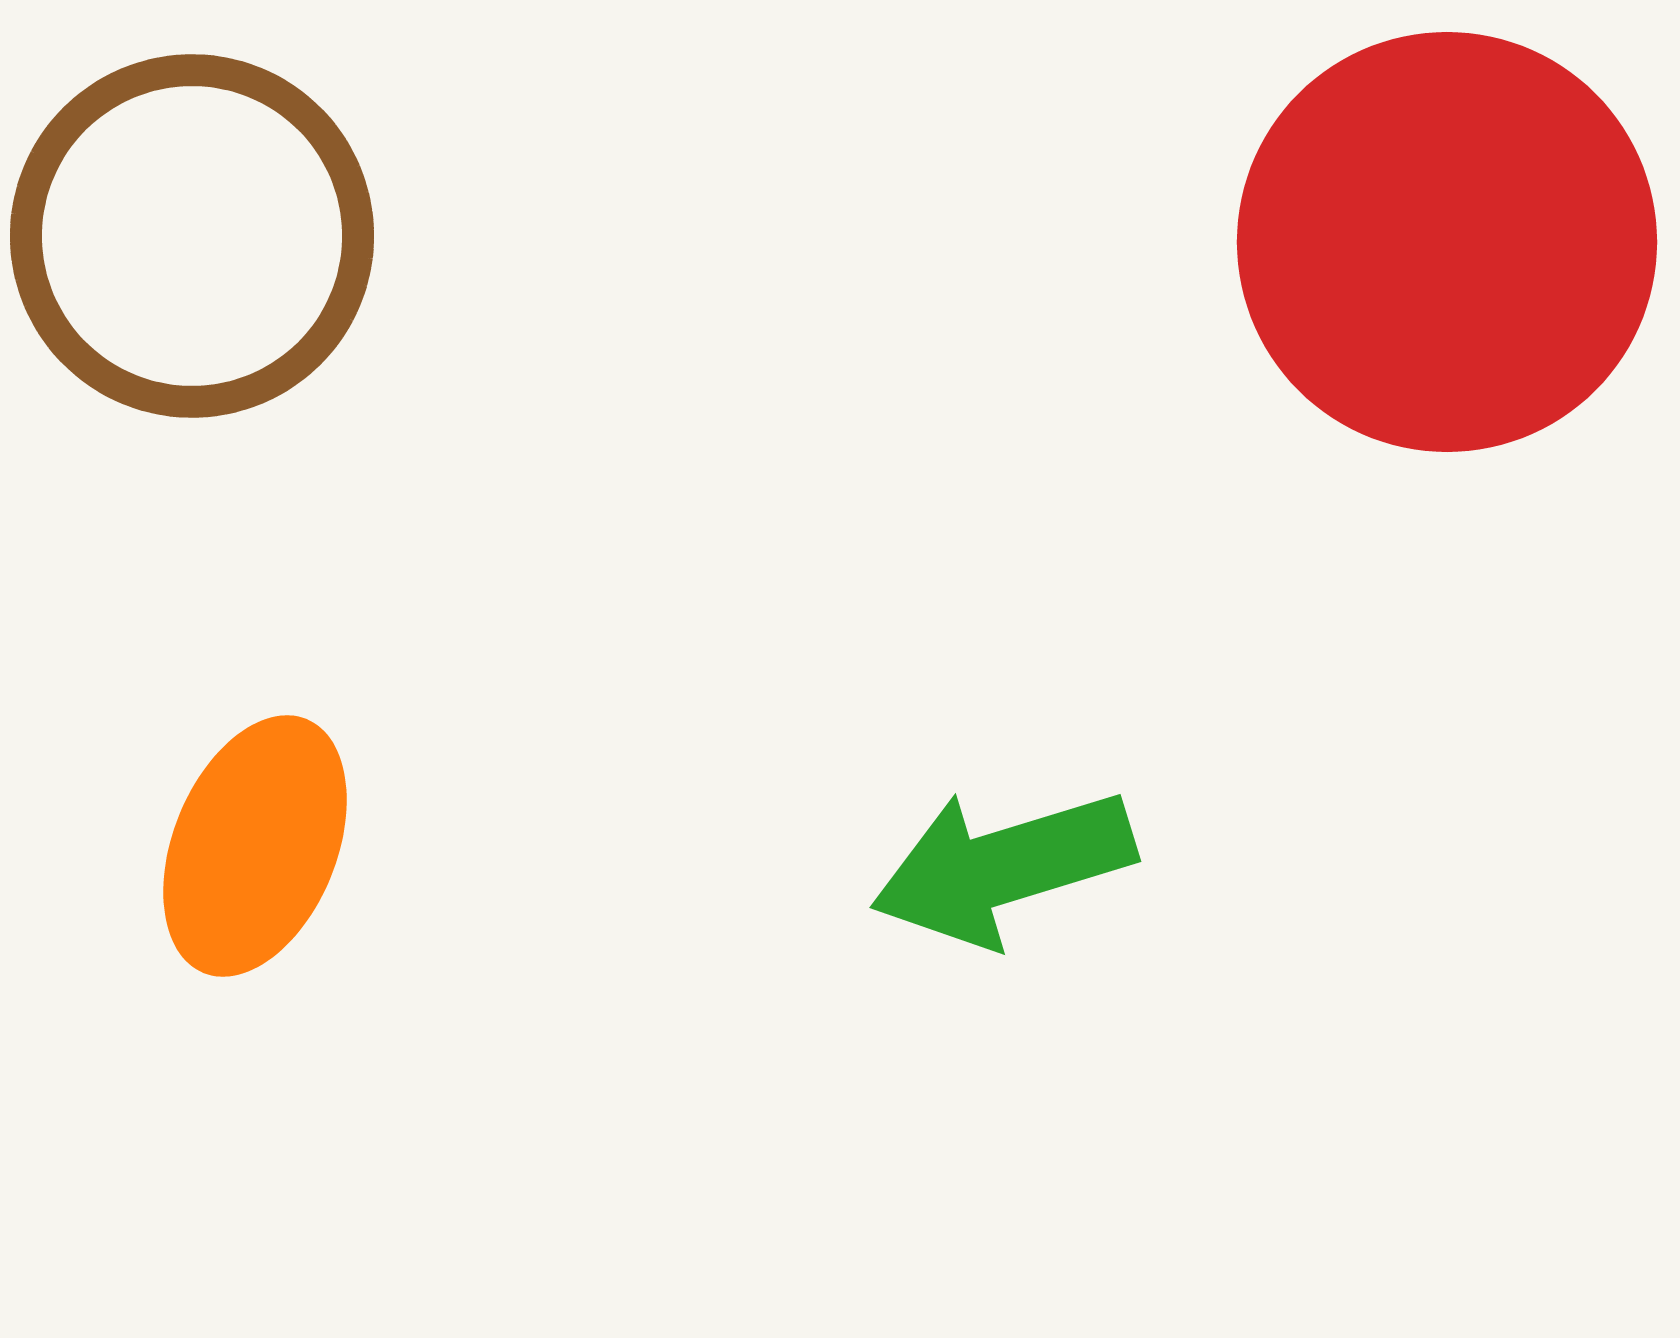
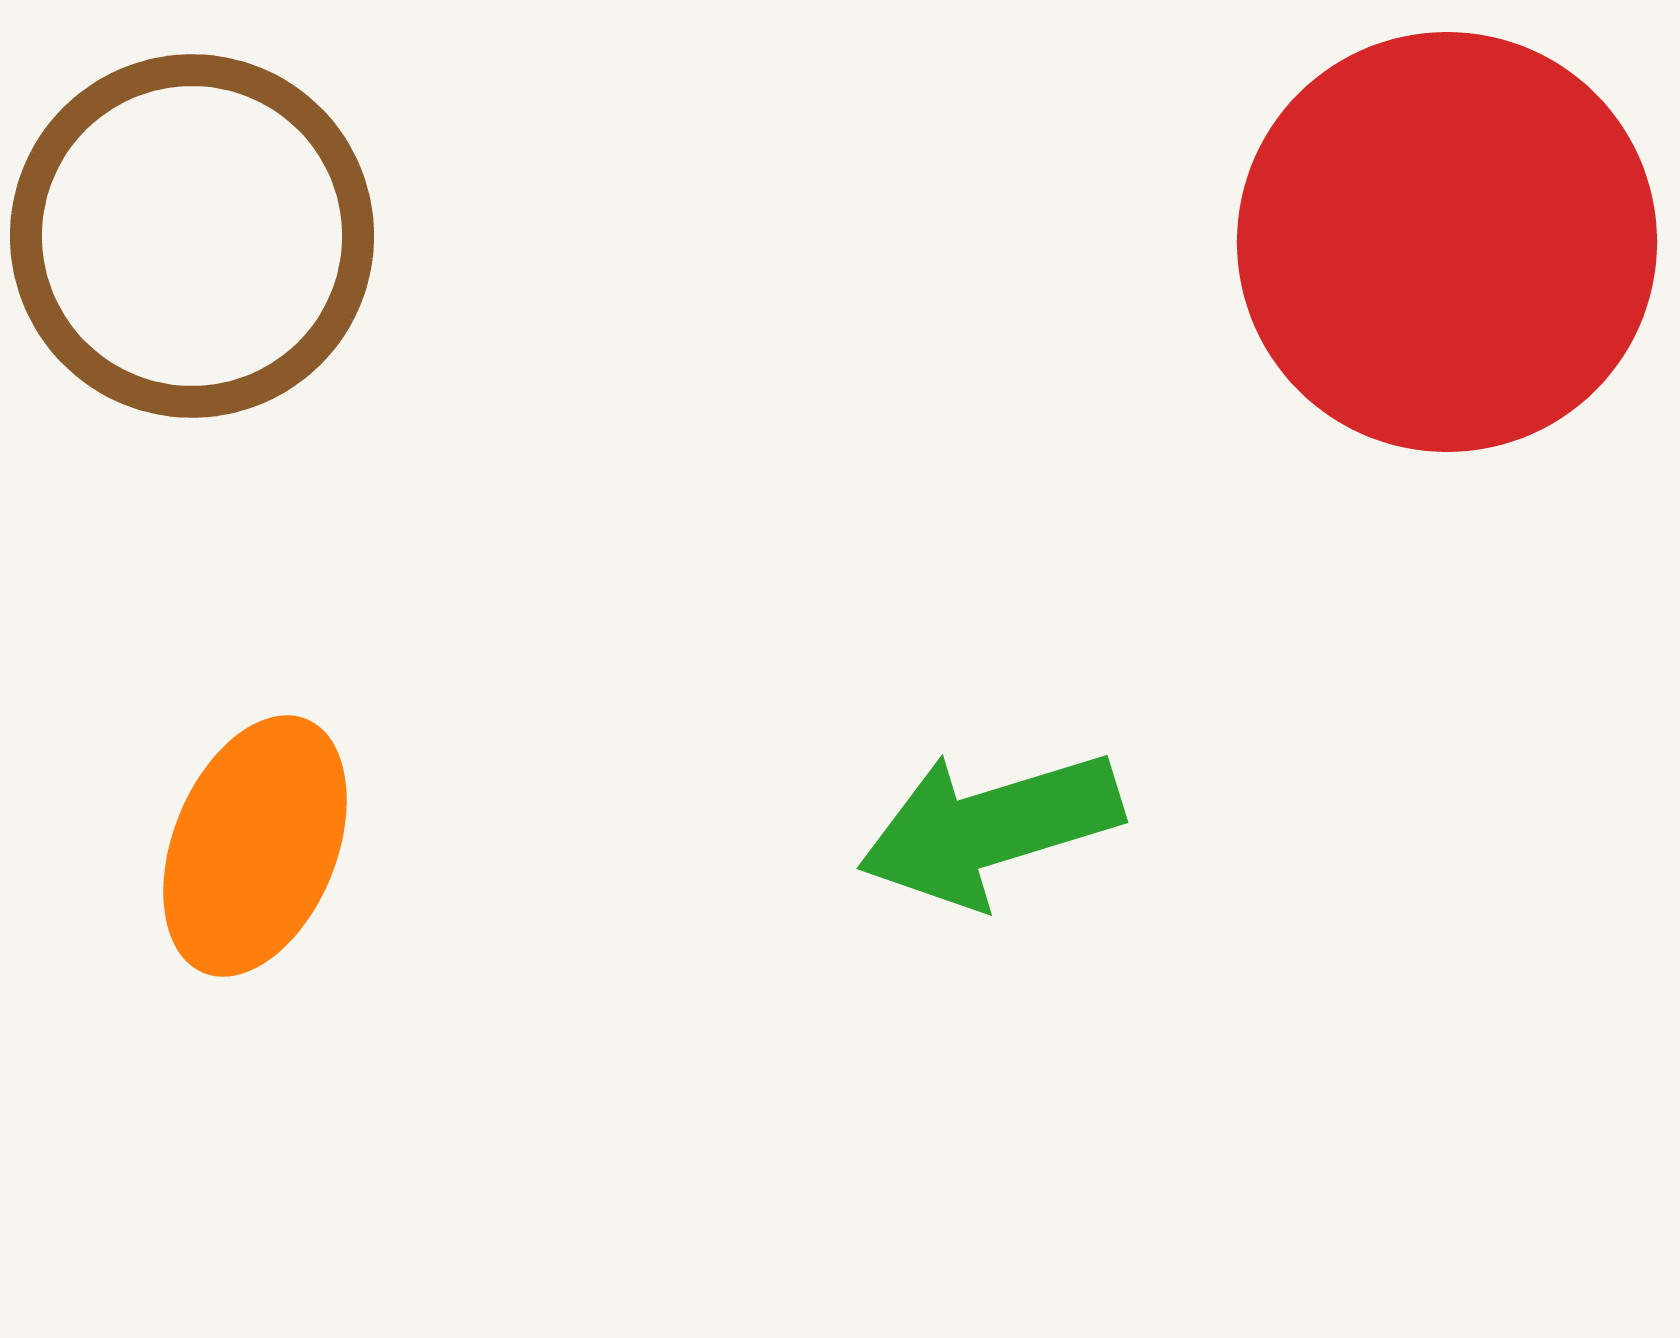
green arrow: moved 13 px left, 39 px up
